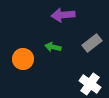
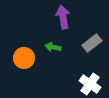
purple arrow: moved 2 px down; rotated 85 degrees clockwise
orange circle: moved 1 px right, 1 px up
